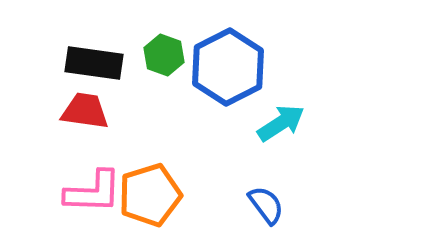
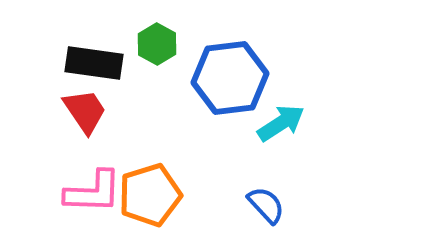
green hexagon: moved 7 px left, 11 px up; rotated 9 degrees clockwise
blue hexagon: moved 2 px right, 11 px down; rotated 20 degrees clockwise
red trapezoid: rotated 48 degrees clockwise
blue semicircle: rotated 6 degrees counterclockwise
